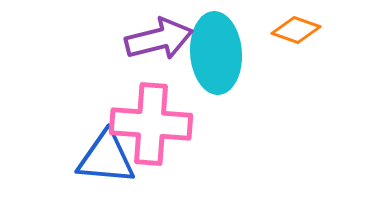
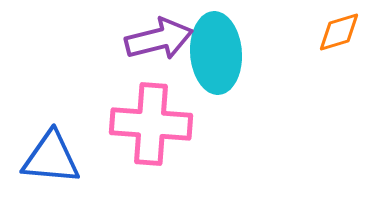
orange diamond: moved 43 px right, 2 px down; rotated 36 degrees counterclockwise
blue triangle: moved 55 px left
